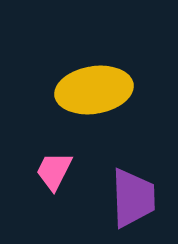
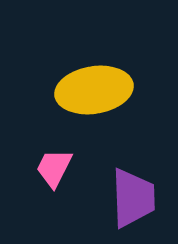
pink trapezoid: moved 3 px up
